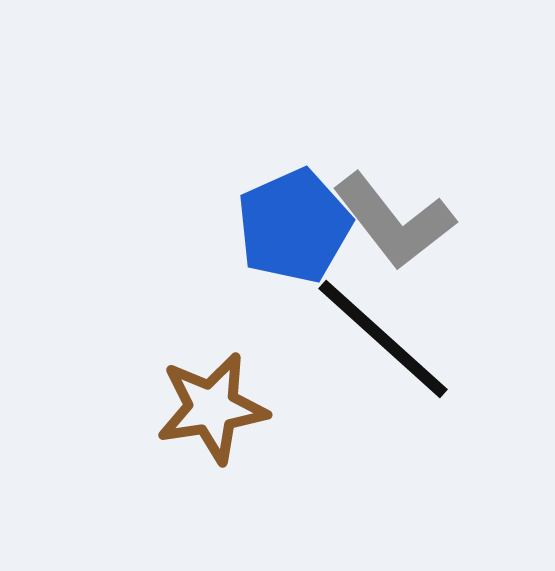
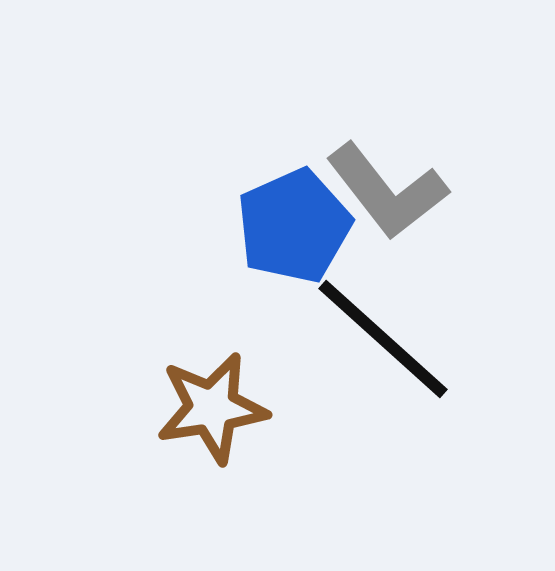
gray L-shape: moved 7 px left, 30 px up
